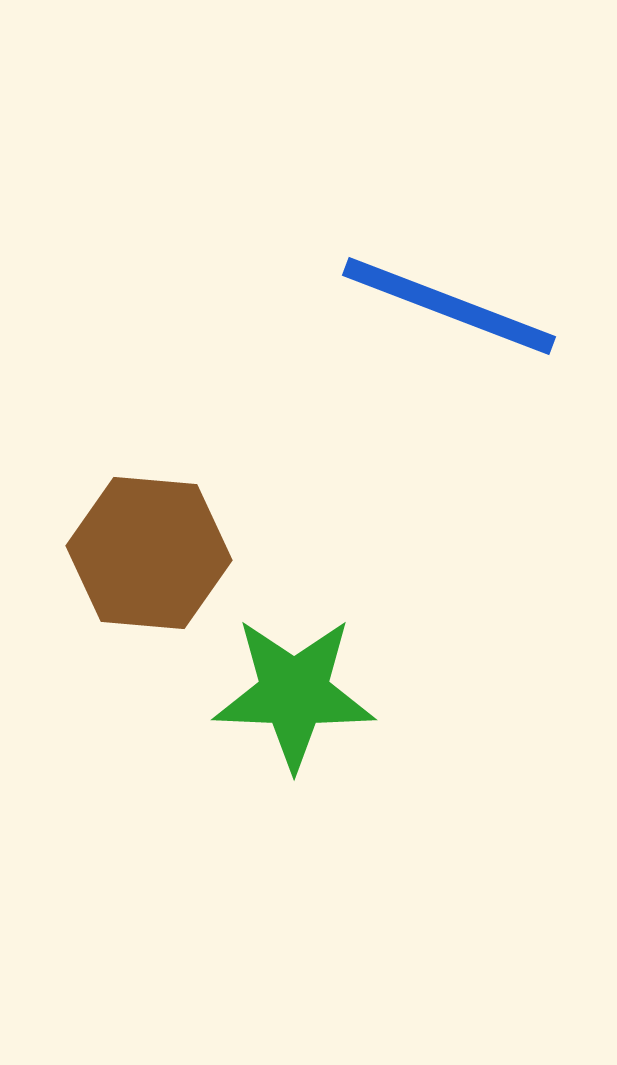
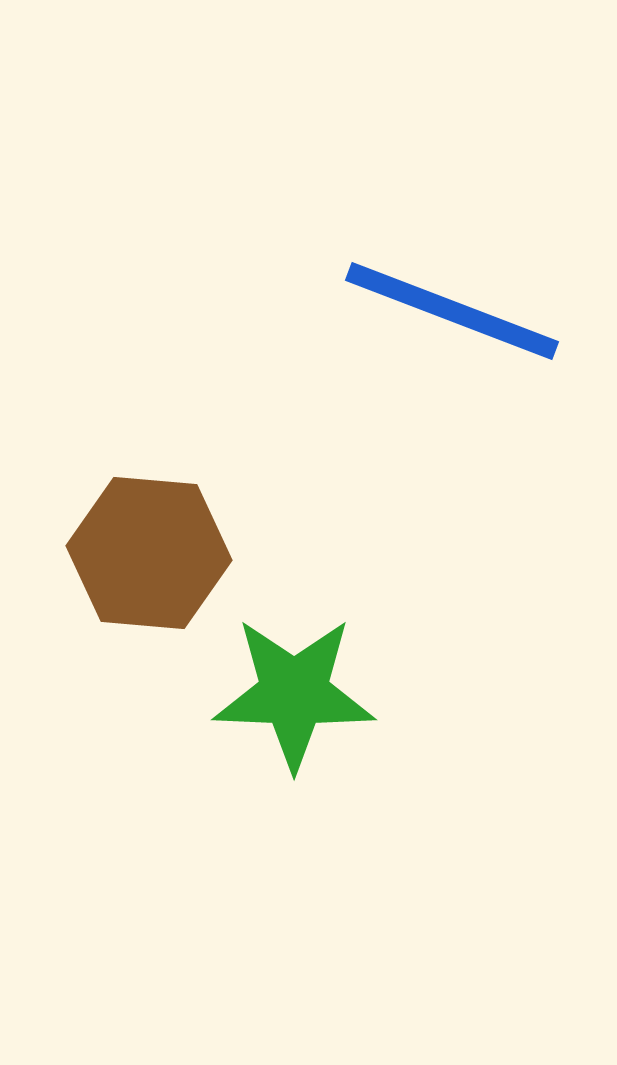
blue line: moved 3 px right, 5 px down
